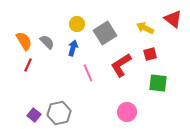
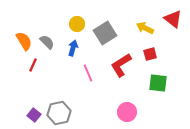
red line: moved 5 px right
